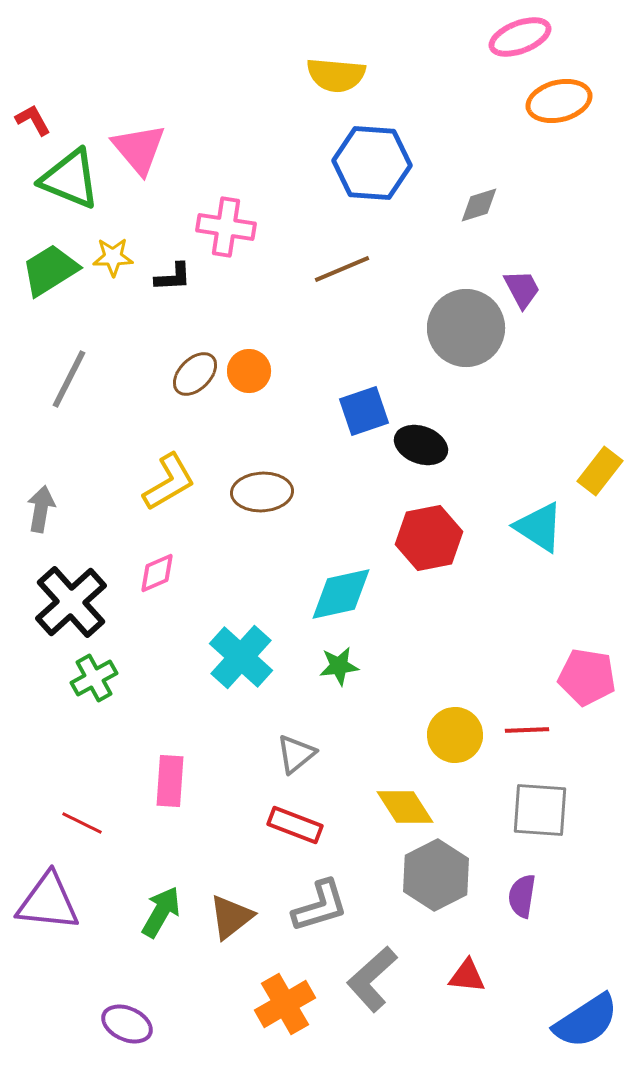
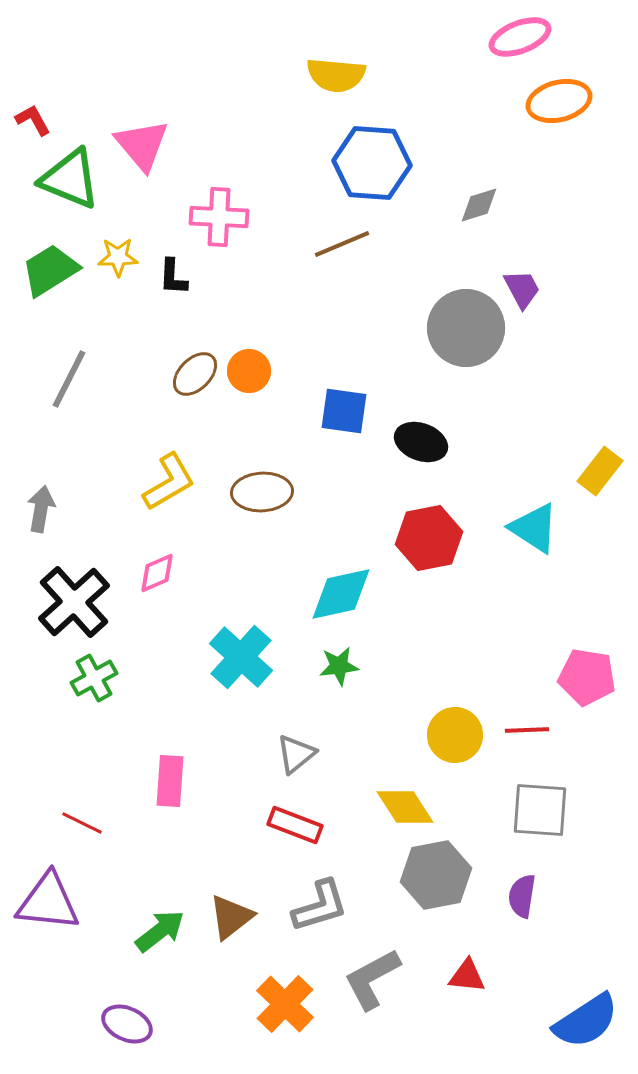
pink triangle at (139, 149): moved 3 px right, 4 px up
pink cross at (226, 227): moved 7 px left, 10 px up; rotated 6 degrees counterclockwise
yellow star at (113, 257): moved 5 px right
brown line at (342, 269): moved 25 px up
black L-shape at (173, 277): rotated 96 degrees clockwise
blue square at (364, 411): moved 20 px left; rotated 27 degrees clockwise
black ellipse at (421, 445): moved 3 px up
cyan triangle at (539, 527): moved 5 px left, 1 px down
black cross at (71, 602): moved 3 px right
gray hexagon at (436, 875): rotated 16 degrees clockwise
green arrow at (161, 912): moved 1 px left, 19 px down; rotated 22 degrees clockwise
gray L-shape at (372, 979): rotated 14 degrees clockwise
orange cross at (285, 1004): rotated 16 degrees counterclockwise
